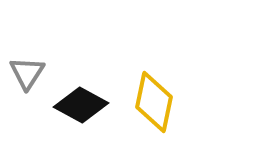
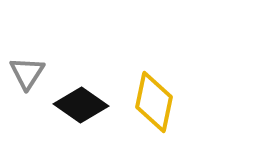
black diamond: rotated 6 degrees clockwise
